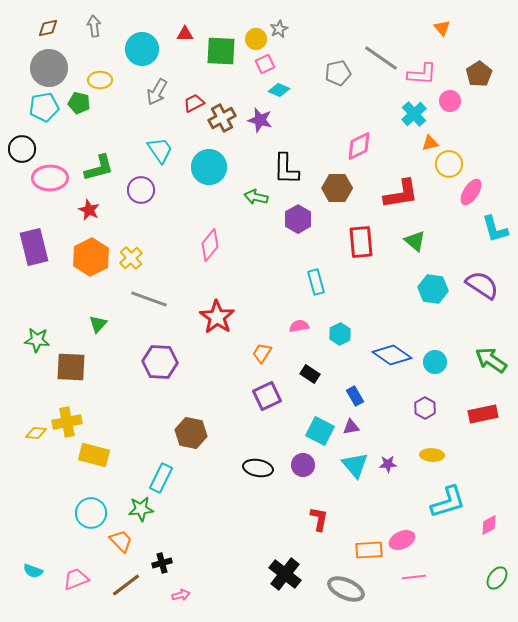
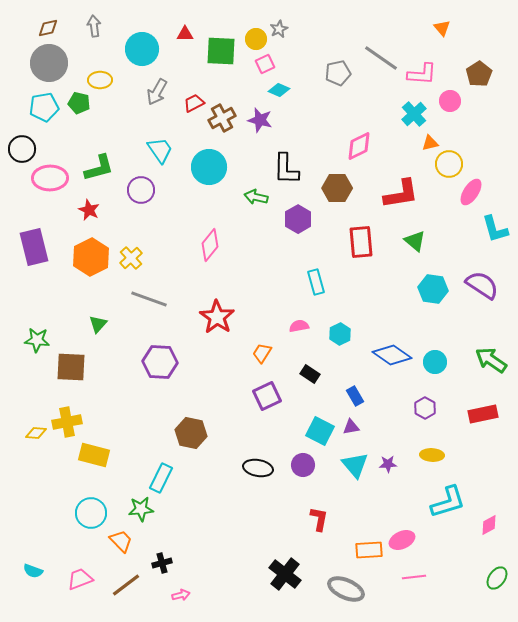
gray circle at (49, 68): moved 5 px up
pink trapezoid at (76, 579): moved 4 px right
